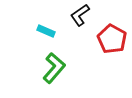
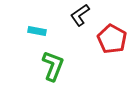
cyan rectangle: moved 9 px left; rotated 12 degrees counterclockwise
green L-shape: moved 1 px left, 2 px up; rotated 20 degrees counterclockwise
